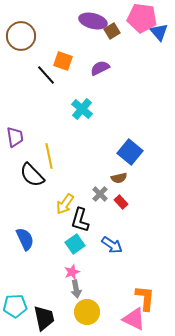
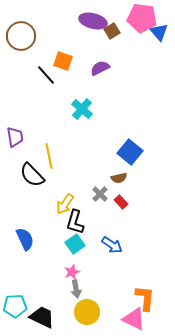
black L-shape: moved 5 px left, 2 px down
black trapezoid: moved 2 px left, 1 px up; rotated 52 degrees counterclockwise
